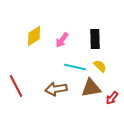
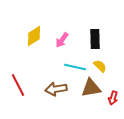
red line: moved 2 px right, 1 px up
red arrow: moved 1 px right; rotated 24 degrees counterclockwise
